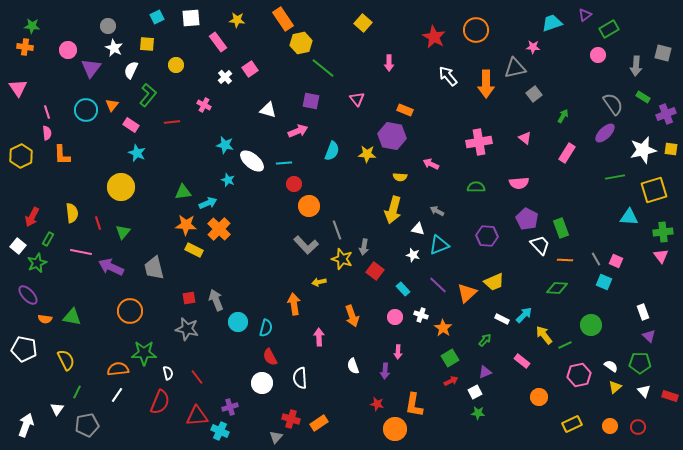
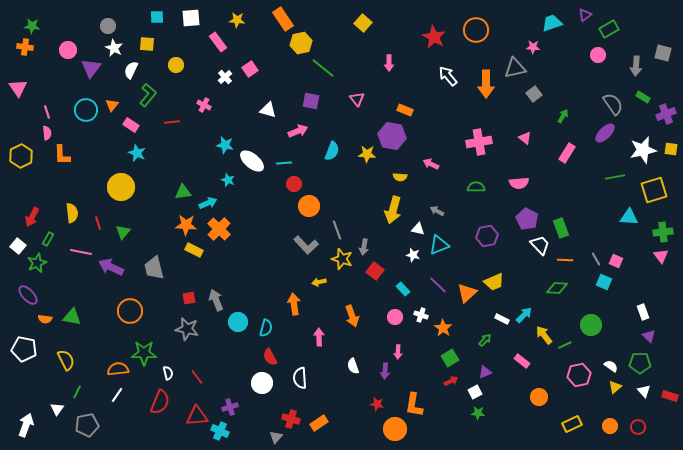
cyan square at (157, 17): rotated 24 degrees clockwise
purple hexagon at (487, 236): rotated 15 degrees counterclockwise
